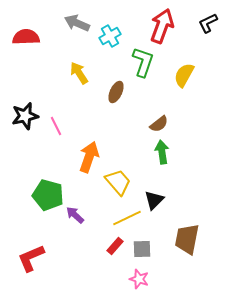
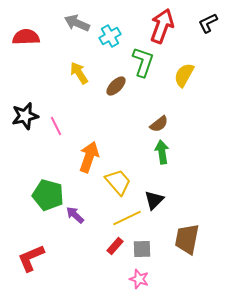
brown ellipse: moved 6 px up; rotated 20 degrees clockwise
